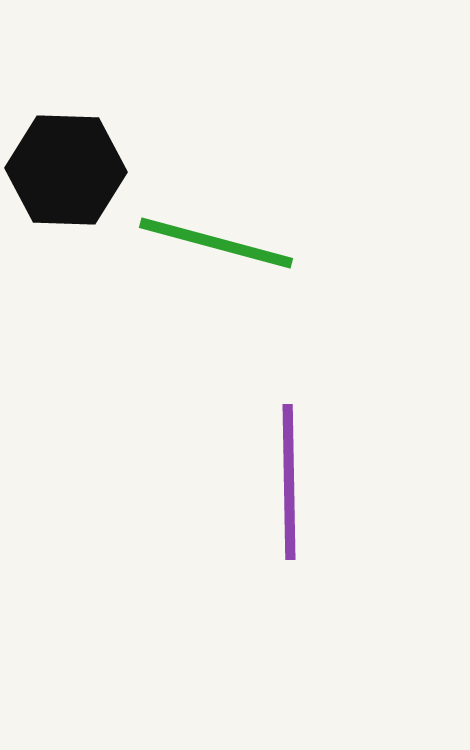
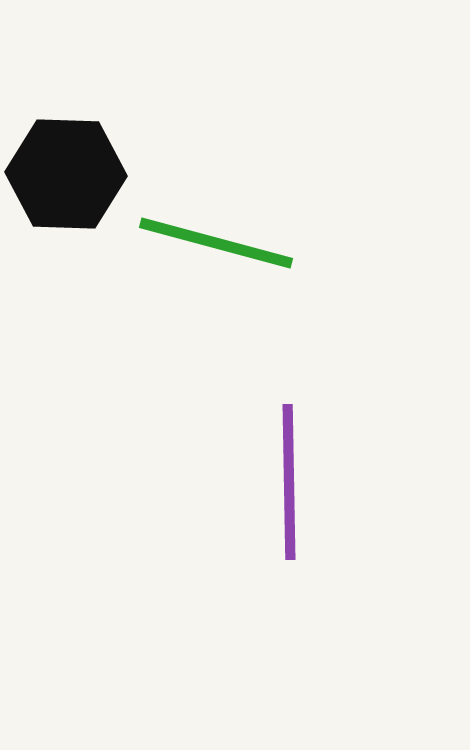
black hexagon: moved 4 px down
